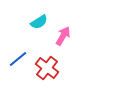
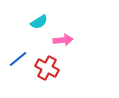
pink arrow: moved 4 px down; rotated 54 degrees clockwise
red cross: rotated 10 degrees counterclockwise
